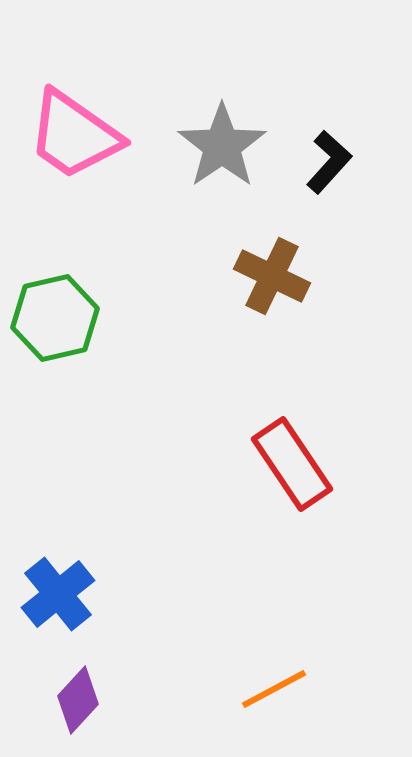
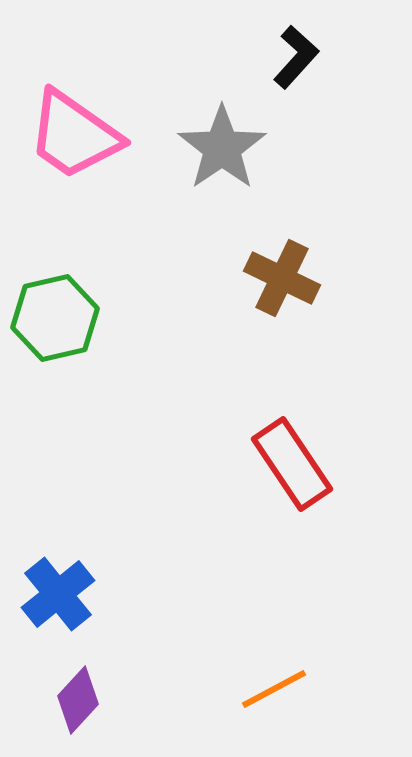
gray star: moved 2 px down
black L-shape: moved 33 px left, 105 px up
brown cross: moved 10 px right, 2 px down
